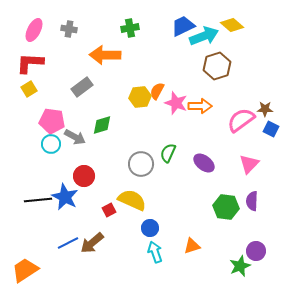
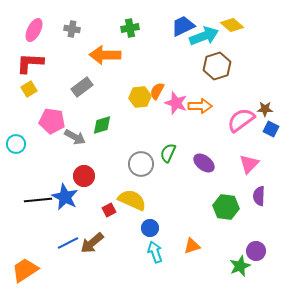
gray cross at (69, 29): moved 3 px right
cyan circle at (51, 144): moved 35 px left
purple semicircle at (252, 201): moved 7 px right, 5 px up
